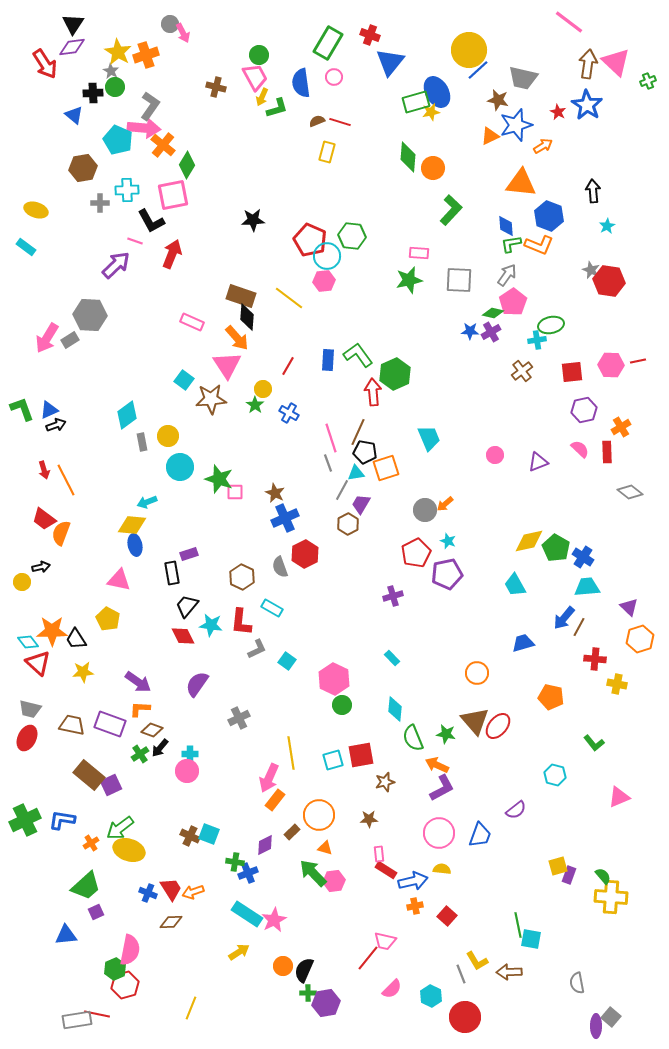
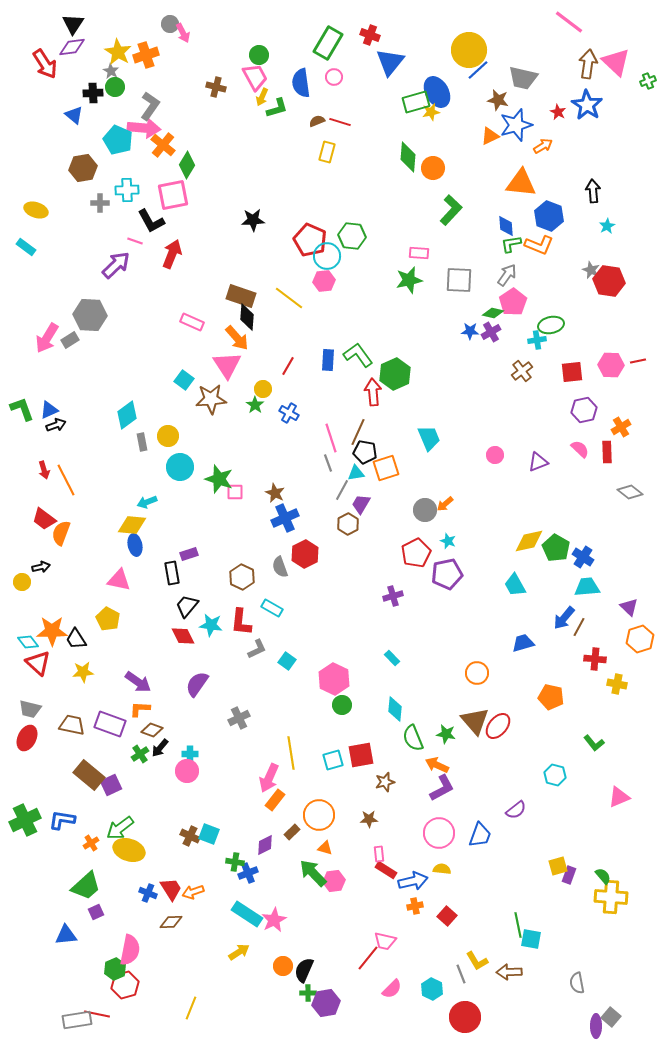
cyan hexagon at (431, 996): moved 1 px right, 7 px up
